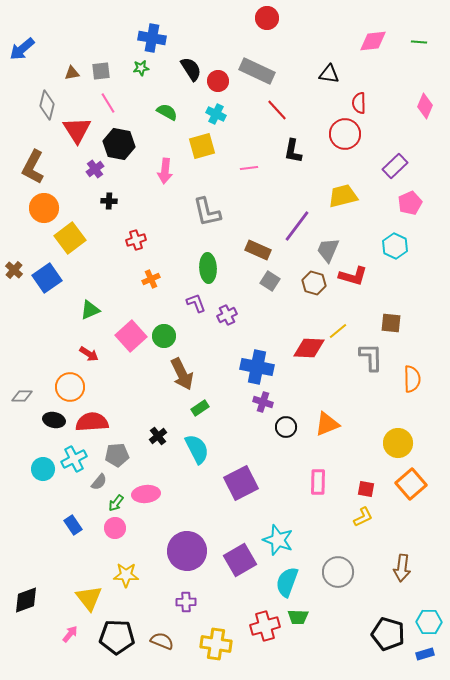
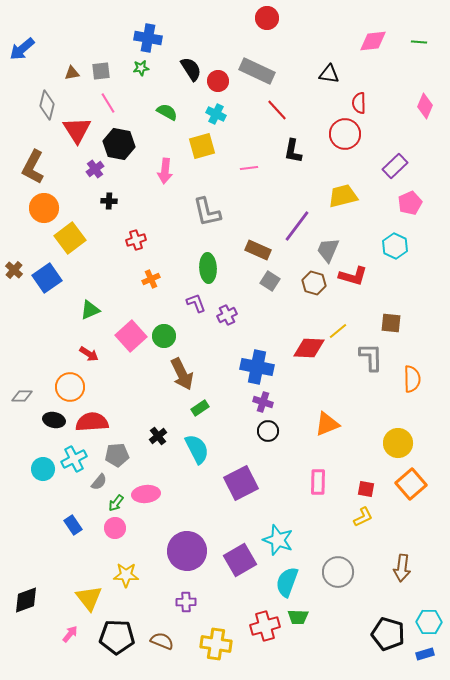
blue cross at (152, 38): moved 4 px left
black circle at (286, 427): moved 18 px left, 4 px down
